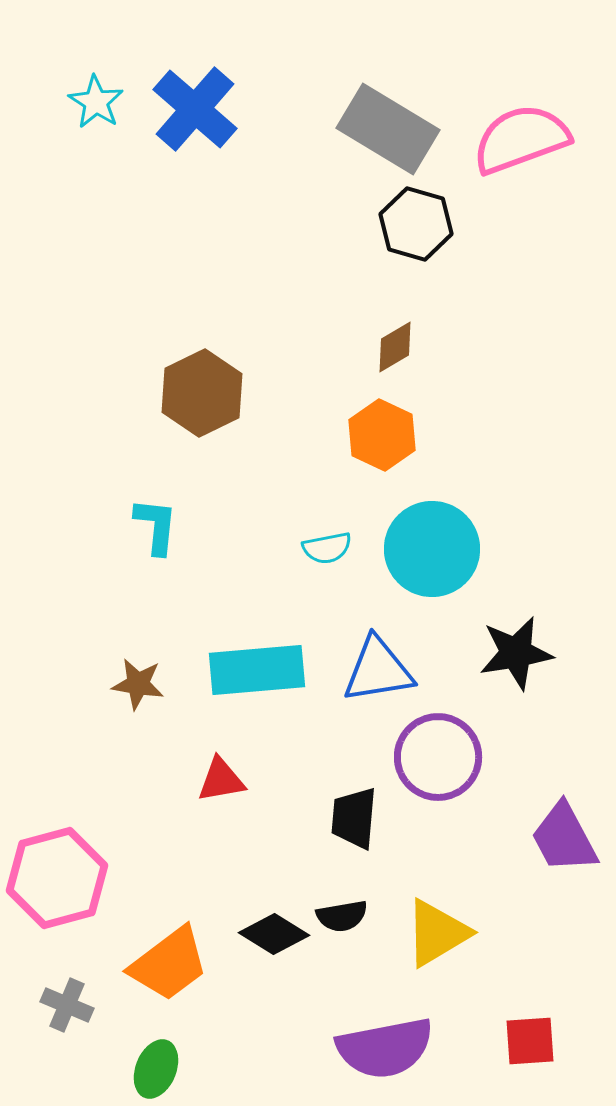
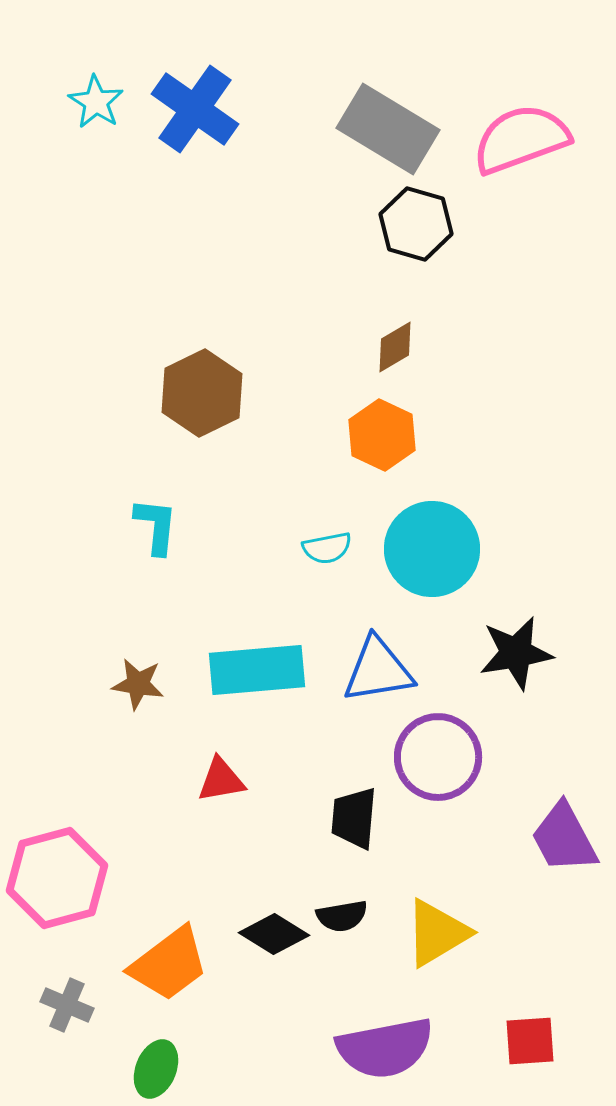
blue cross: rotated 6 degrees counterclockwise
